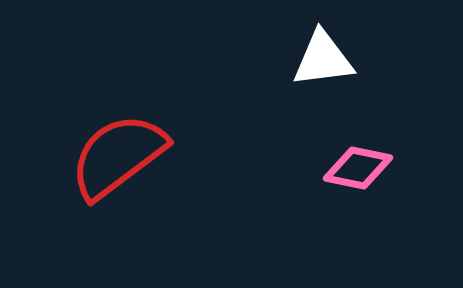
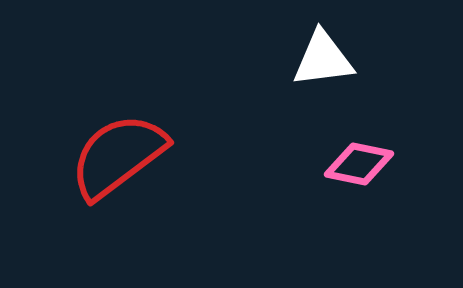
pink diamond: moved 1 px right, 4 px up
